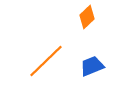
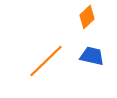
blue trapezoid: moved 10 px up; rotated 35 degrees clockwise
